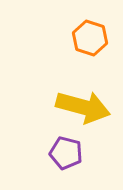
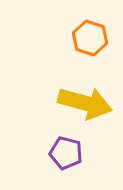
yellow arrow: moved 2 px right, 4 px up
